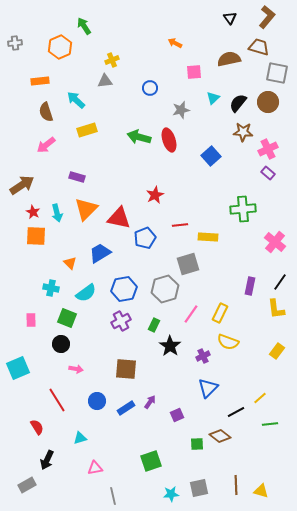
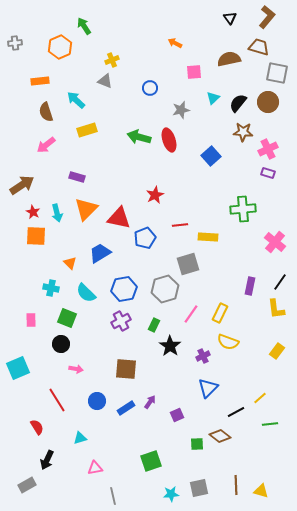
gray triangle at (105, 81): rotated 28 degrees clockwise
purple rectangle at (268, 173): rotated 24 degrees counterclockwise
cyan semicircle at (86, 293): rotated 80 degrees clockwise
